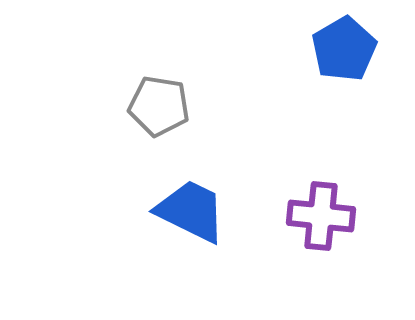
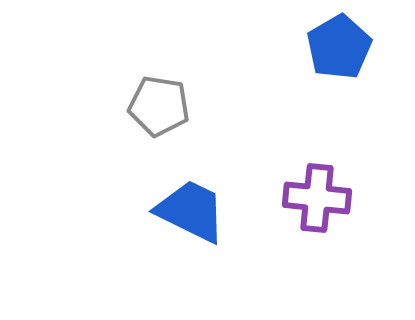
blue pentagon: moved 5 px left, 2 px up
purple cross: moved 4 px left, 18 px up
